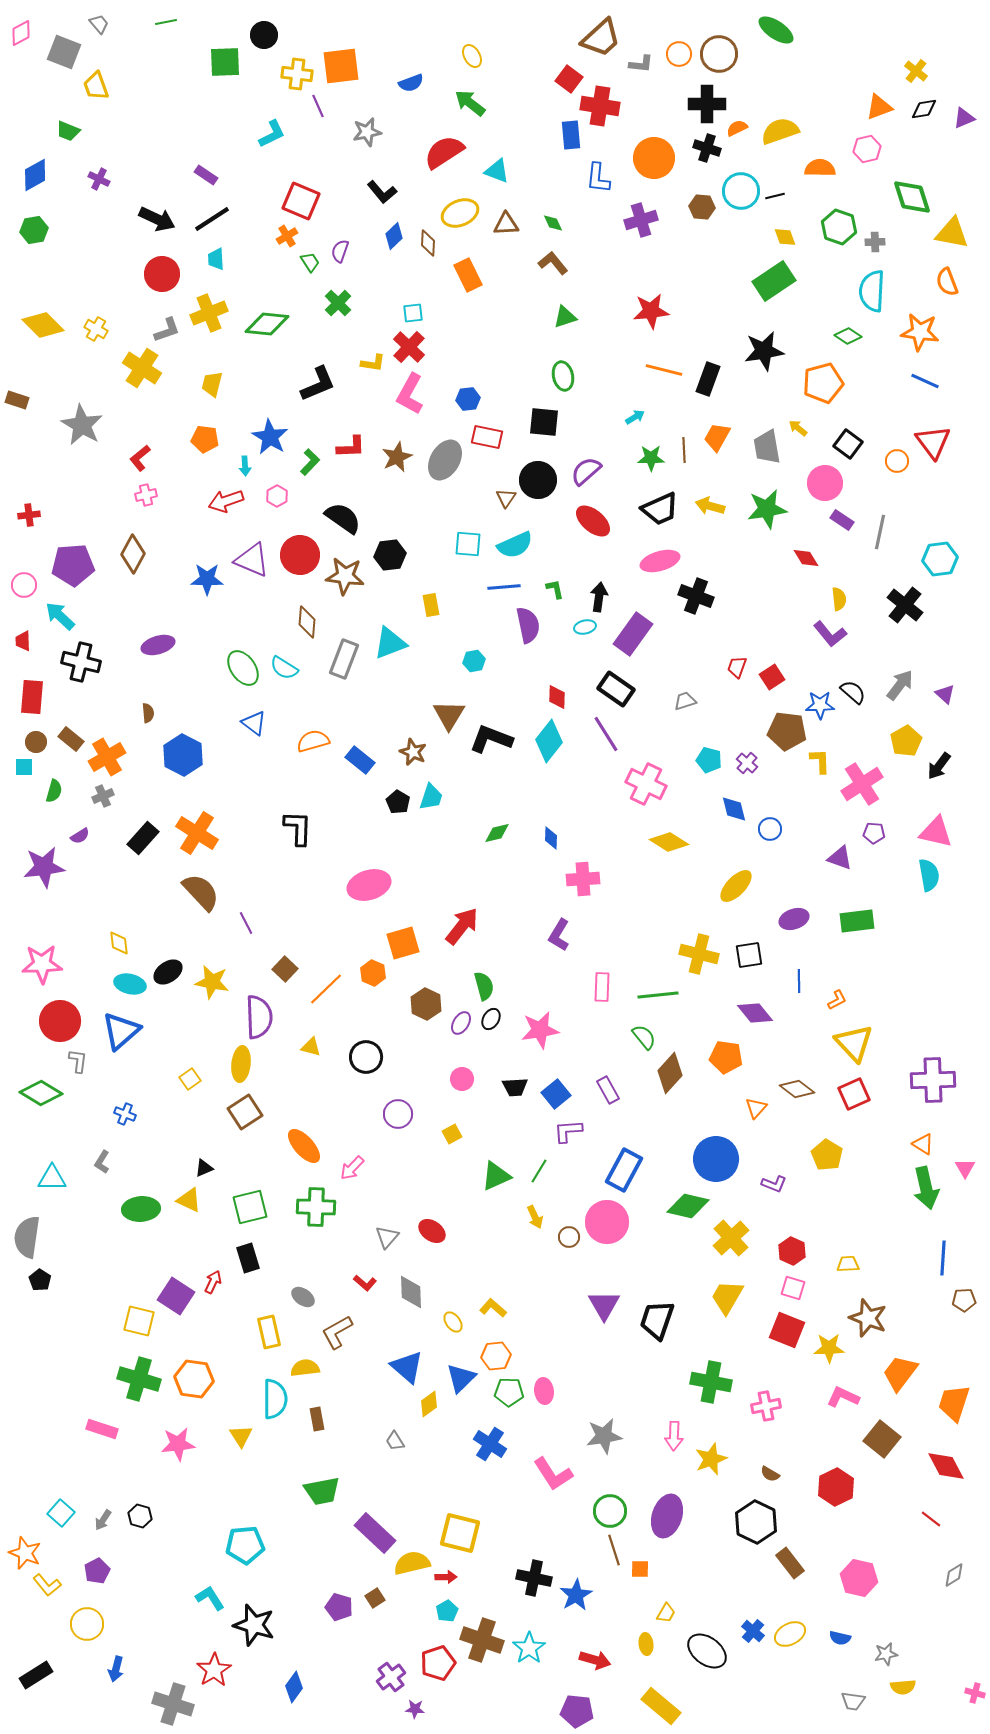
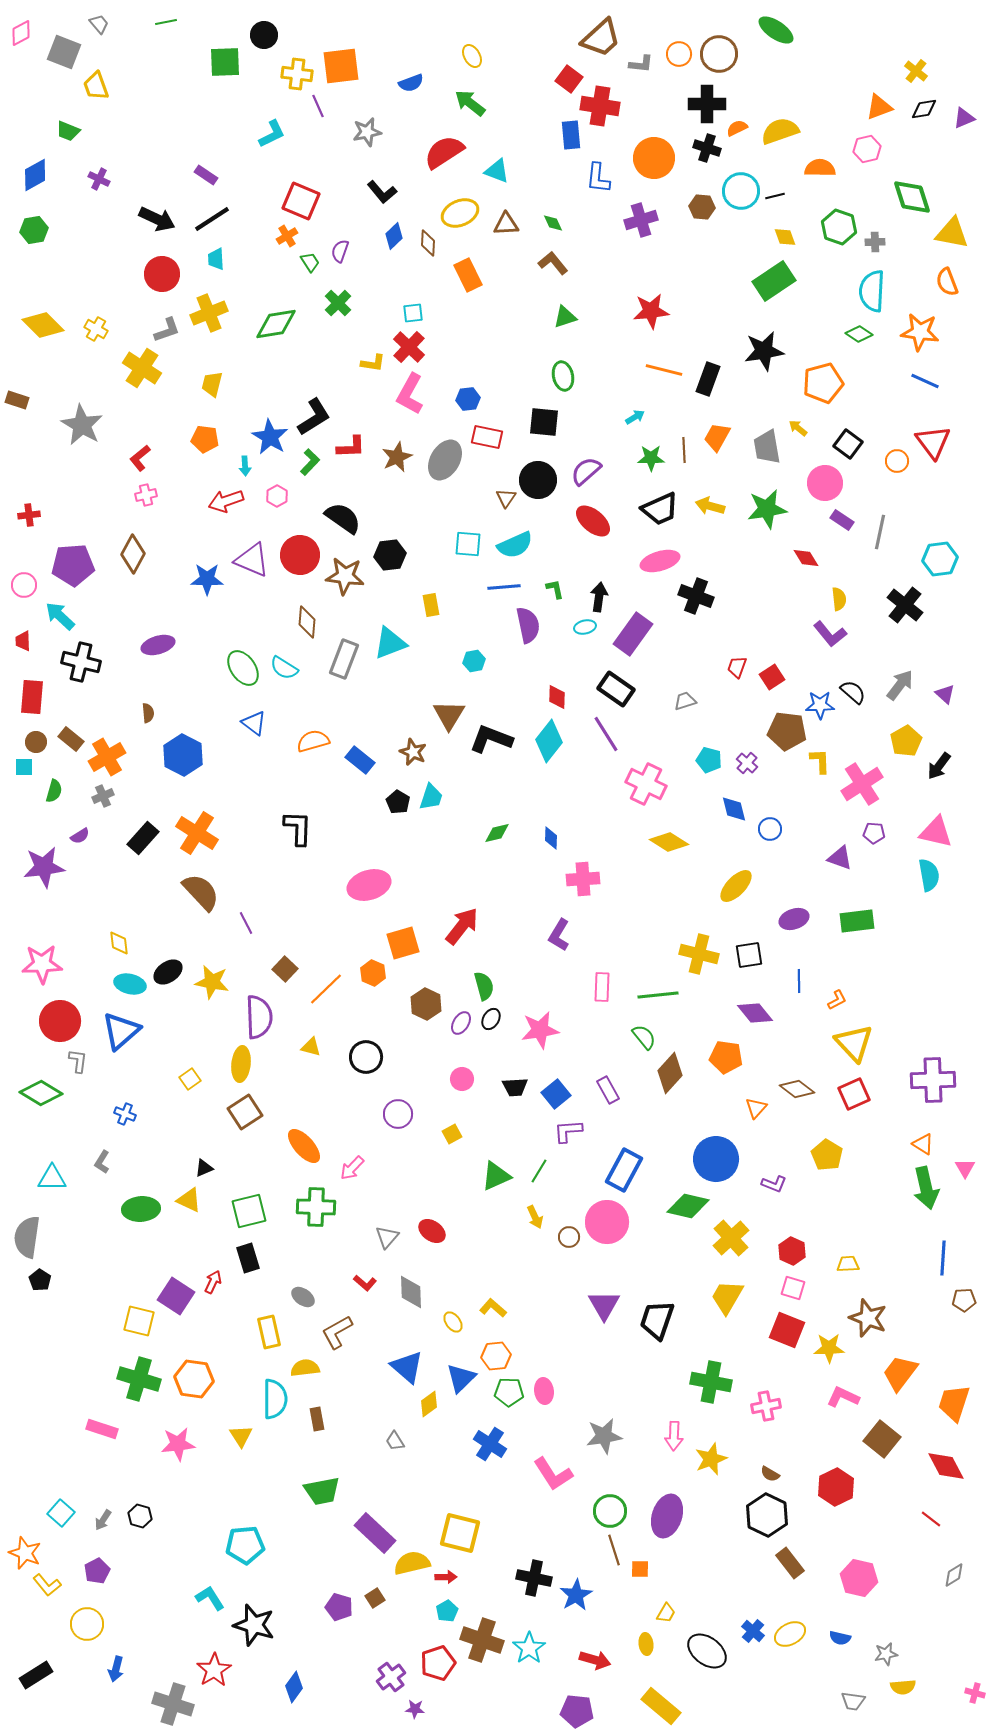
green diamond at (267, 324): moved 9 px right; rotated 15 degrees counterclockwise
green diamond at (848, 336): moved 11 px right, 2 px up
black L-shape at (318, 384): moved 4 px left, 33 px down; rotated 9 degrees counterclockwise
green square at (250, 1207): moved 1 px left, 4 px down
black hexagon at (756, 1522): moved 11 px right, 7 px up
